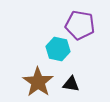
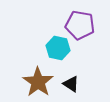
cyan hexagon: moved 1 px up
black triangle: rotated 24 degrees clockwise
